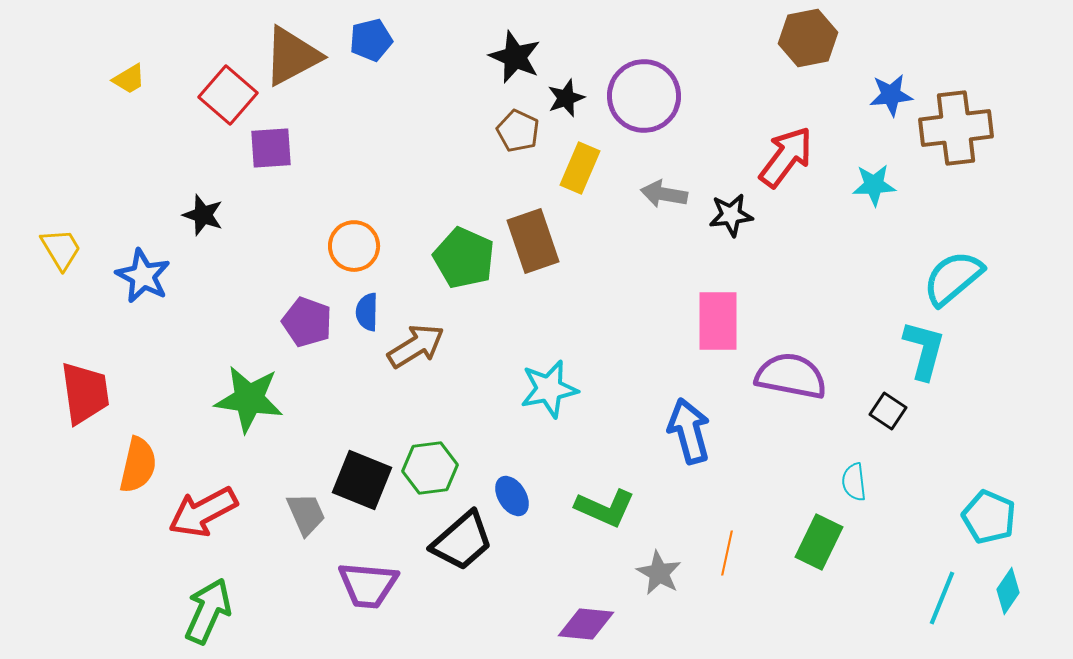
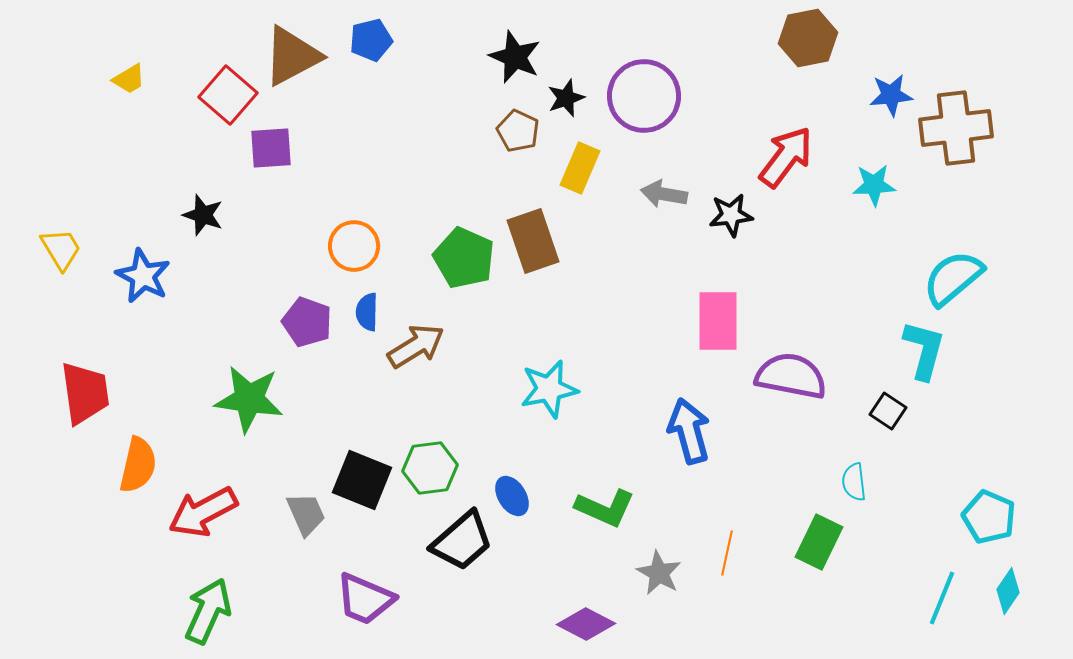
purple trapezoid at (368, 585): moved 3 px left, 14 px down; rotated 18 degrees clockwise
purple diamond at (586, 624): rotated 22 degrees clockwise
